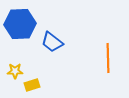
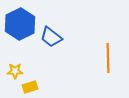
blue hexagon: rotated 24 degrees counterclockwise
blue trapezoid: moved 1 px left, 5 px up
yellow rectangle: moved 2 px left, 2 px down
